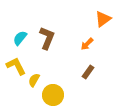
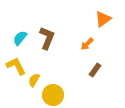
brown rectangle: moved 7 px right, 2 px up
